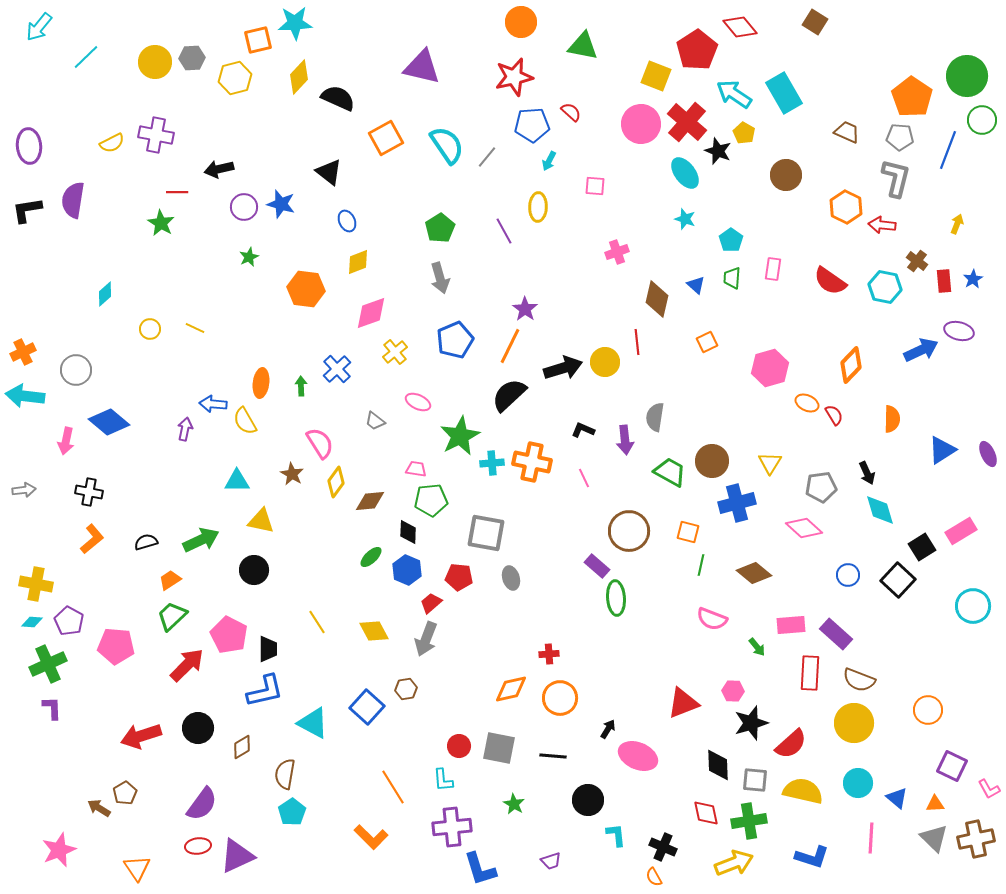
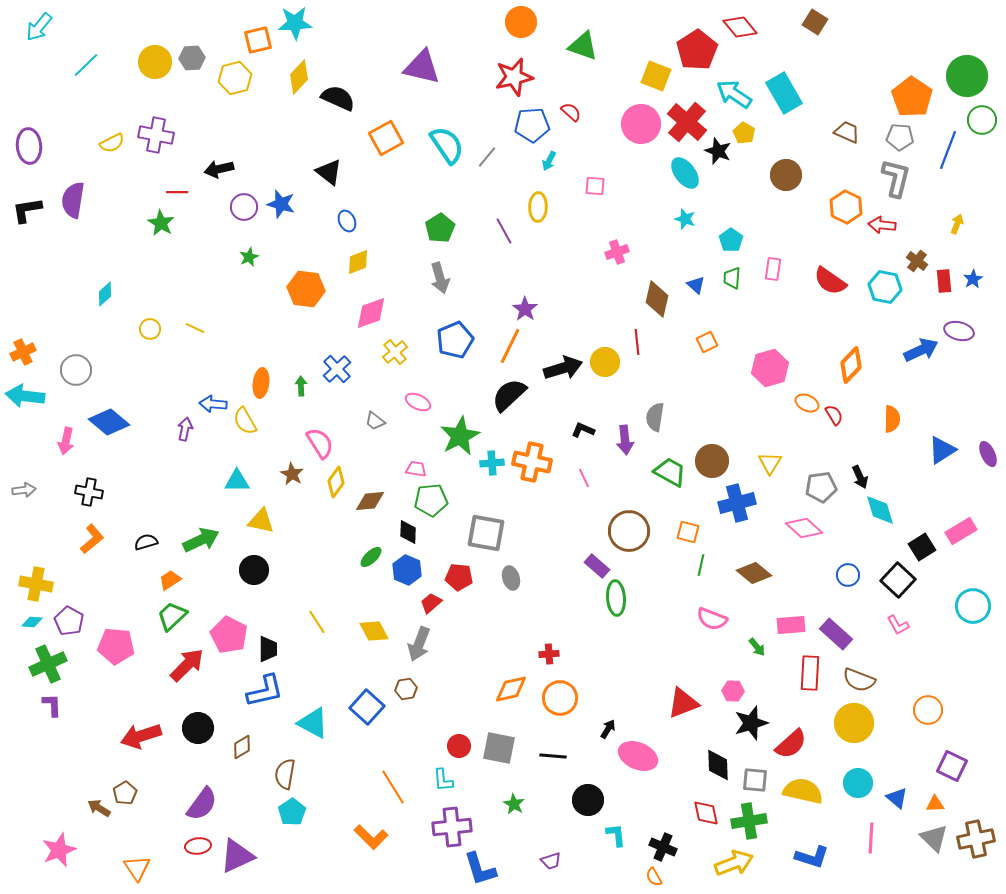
green triangle at (583, 46): rotated 8 degrees clockwise
cyan line at (86, 57): moved 8 px down
black arrow at (867, 473): moved 7 px left, 4 px down
gray arrow at (426, 639): moved 7 px left, 5 px down
purple L-shape at (52, 708): moved 3 px up
pink L-shape at (989, 789): moved 91 px left, 164 px up
